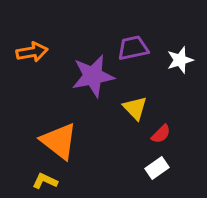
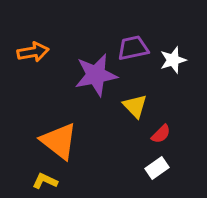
orange arrow: moved 1 px right
white star: moved 7 px left
purple star: moved 3 px right, 1 px up
yellow triangle: moved 2 px up
